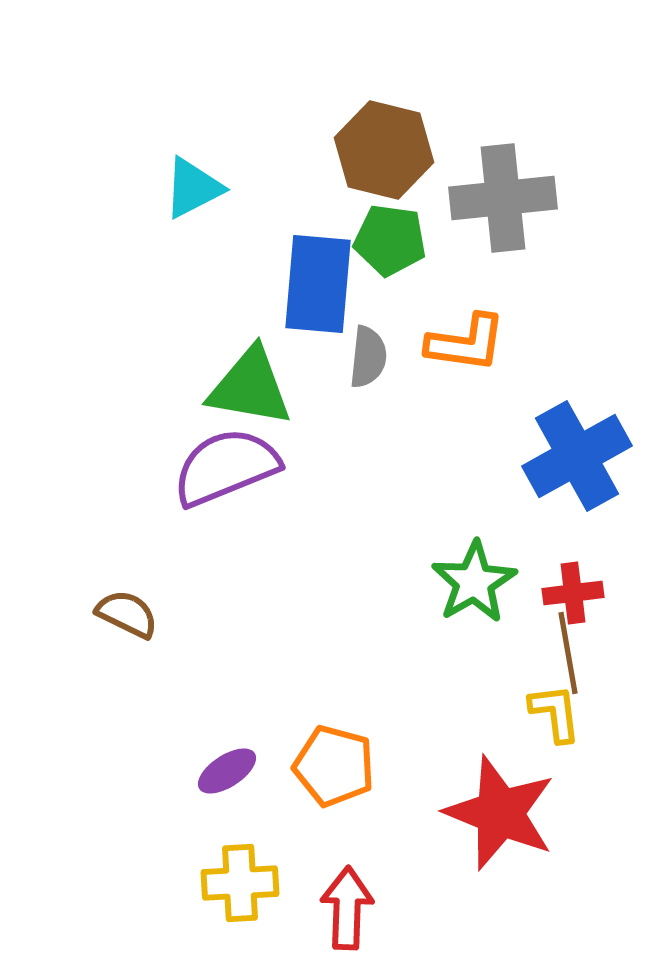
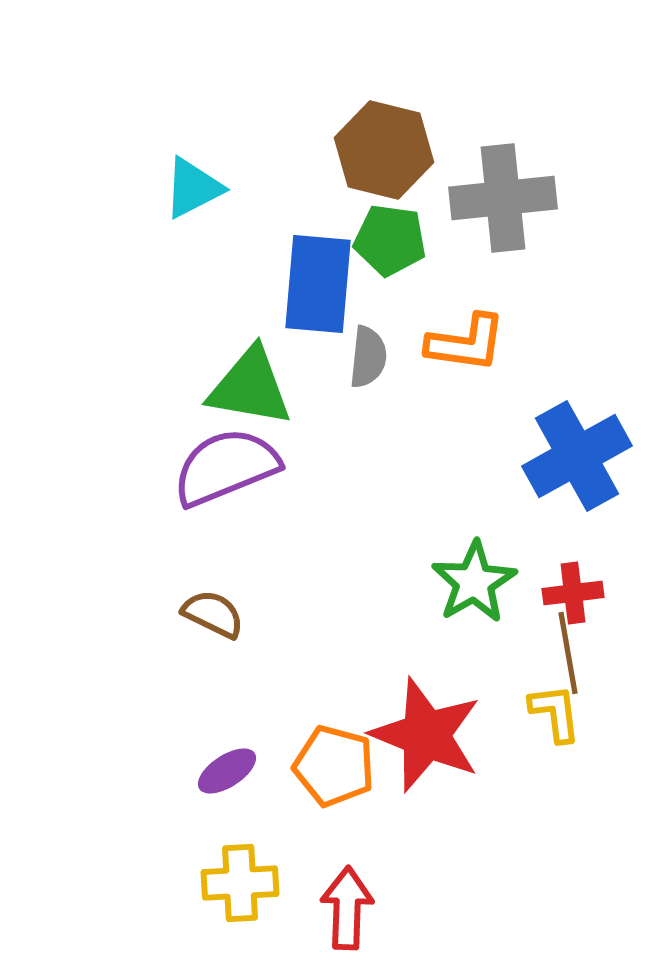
brown semicircle: moved 86 px right
red star: moved 74 px left, 78 px up
